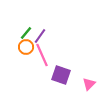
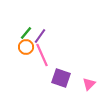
purple square: moved 3 px down
